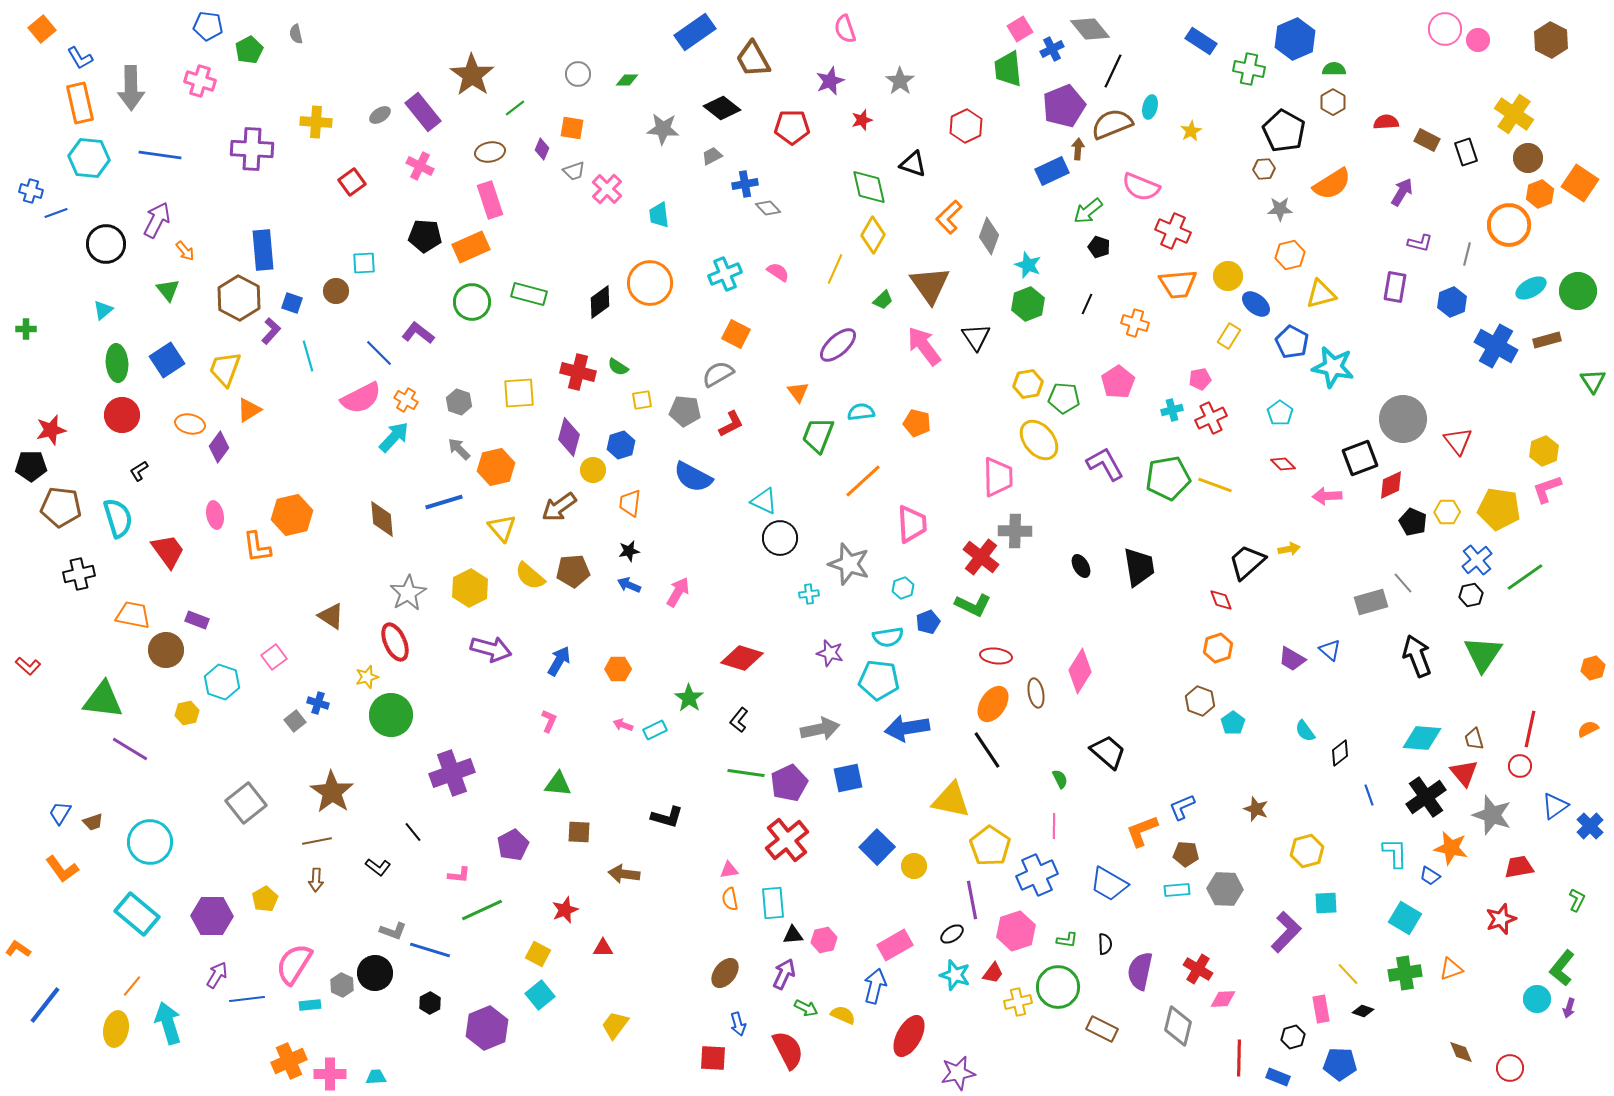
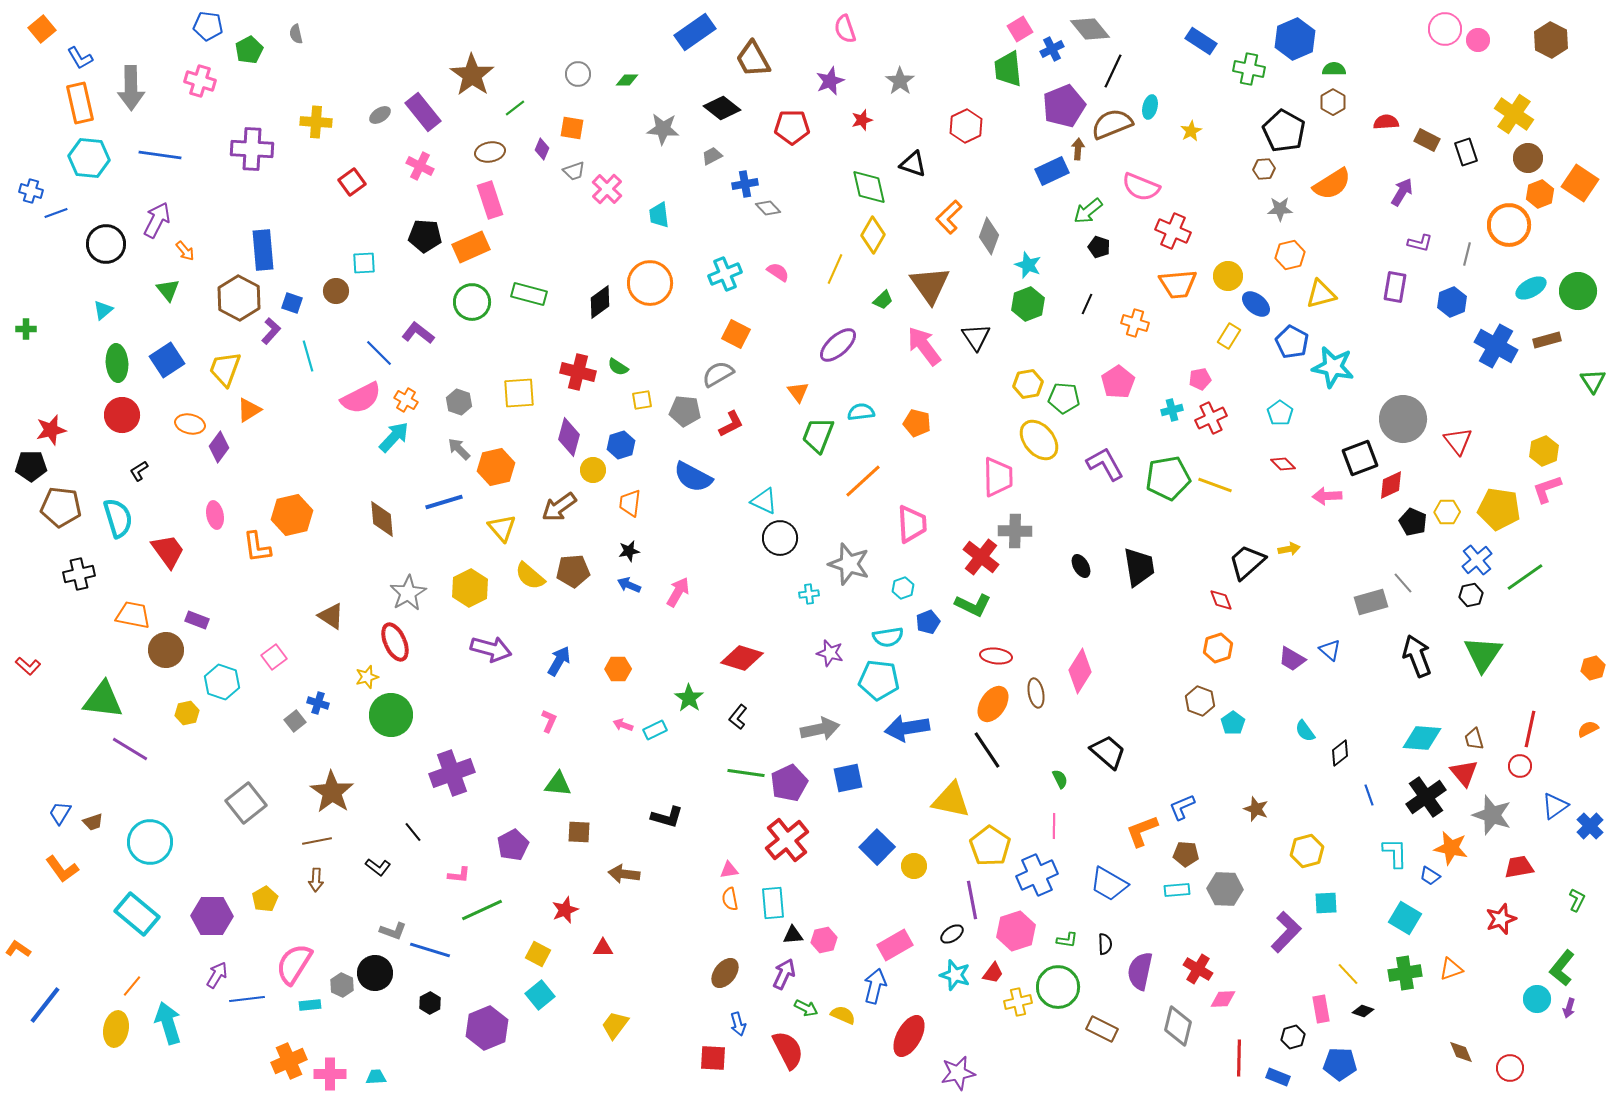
black L-shape at (739, 720): moved 1 px left, 3 px up
